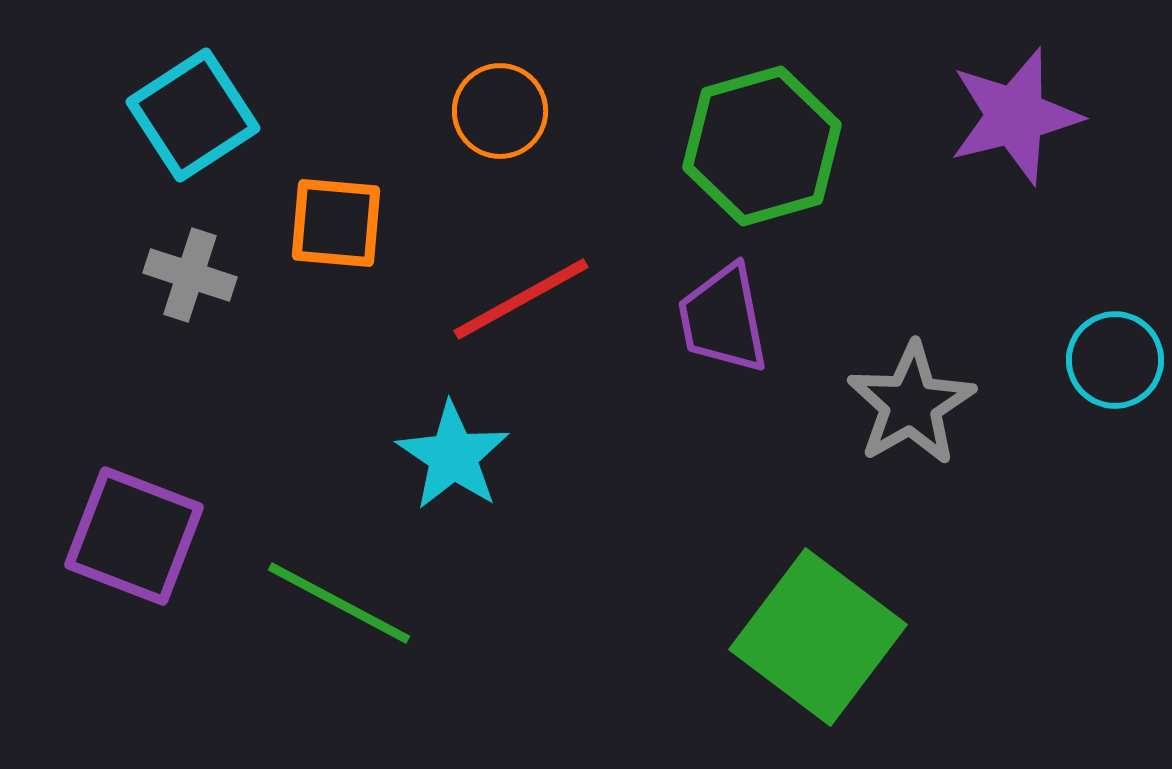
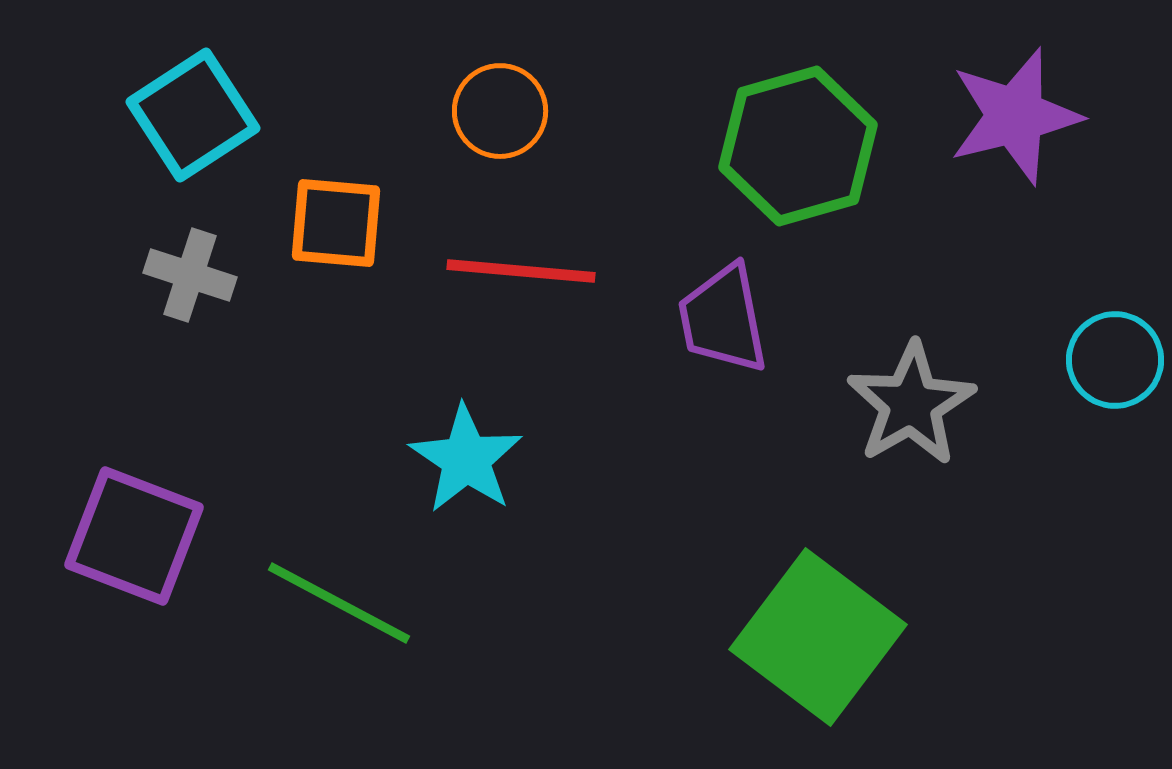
green hexagon: moved 36 px right
red line: moved 28 px up; rotated 34 degrees clockwise
cyan star: moved 13 px right, 3 px down
